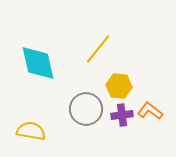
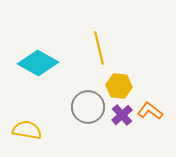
yellow line: moved 1 px right, 1 px up; rotated 52 degrees counterclockwise
cyan diamond: rotated 48 degrees counterclockwise
gray circle: moved 2 px right, 2 px up
purple cross: rotated 35 degrees counterclockwise
yellow semicircle: moved 4 px left, 1 px up
